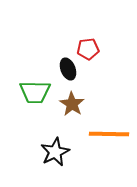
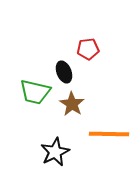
black ellipse: moved 4 px left, 3 px down
green trapezoid: rotated 12 degrees clockwise
